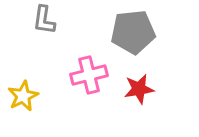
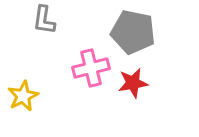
gray pentagon: rotated 18 degrees clockwise
pink cross: moved 2 px right, 7 px up
red star: moved 6 px left, 6 px up
